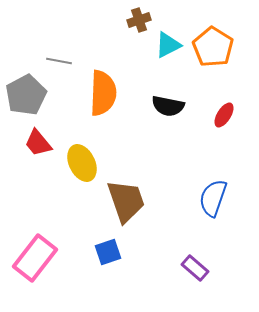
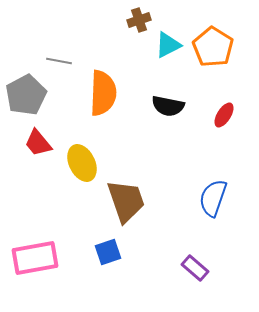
pink rectangle: rotated 42 degrees clockwise
